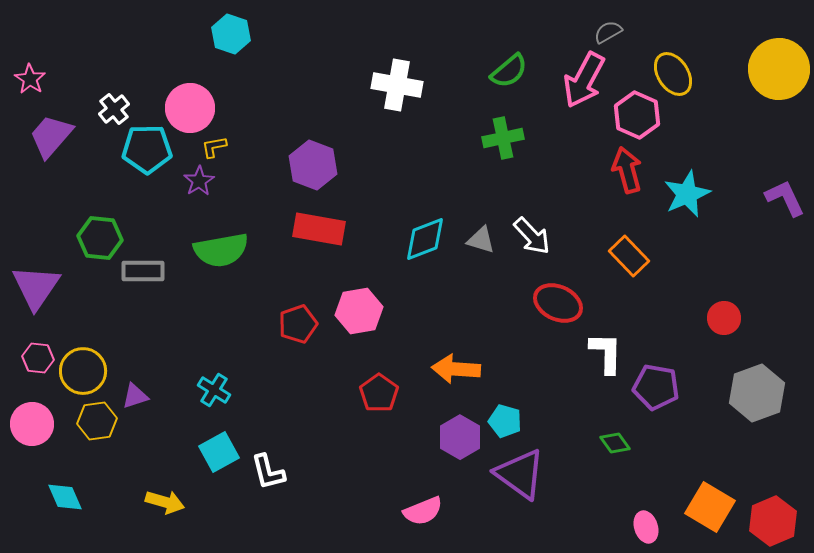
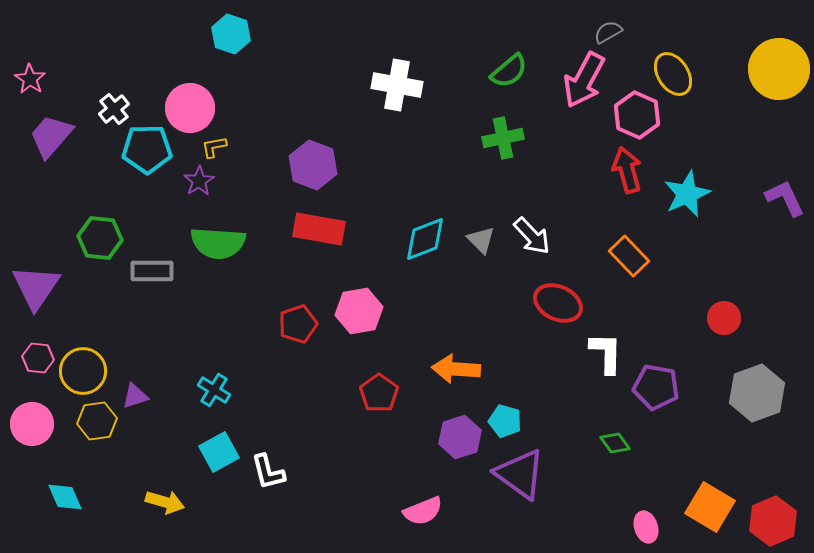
gray triangle at (481, 240): rotated 28 degrees clockwise
green semicircle at (221, 250): moved 3 px left, 7 px up; rotated 14 degrees clockwise
gray rectangle at (143, 271): moved 9 px right
purple hexagon at (460, 437): rotated 12 degrees clockwise
